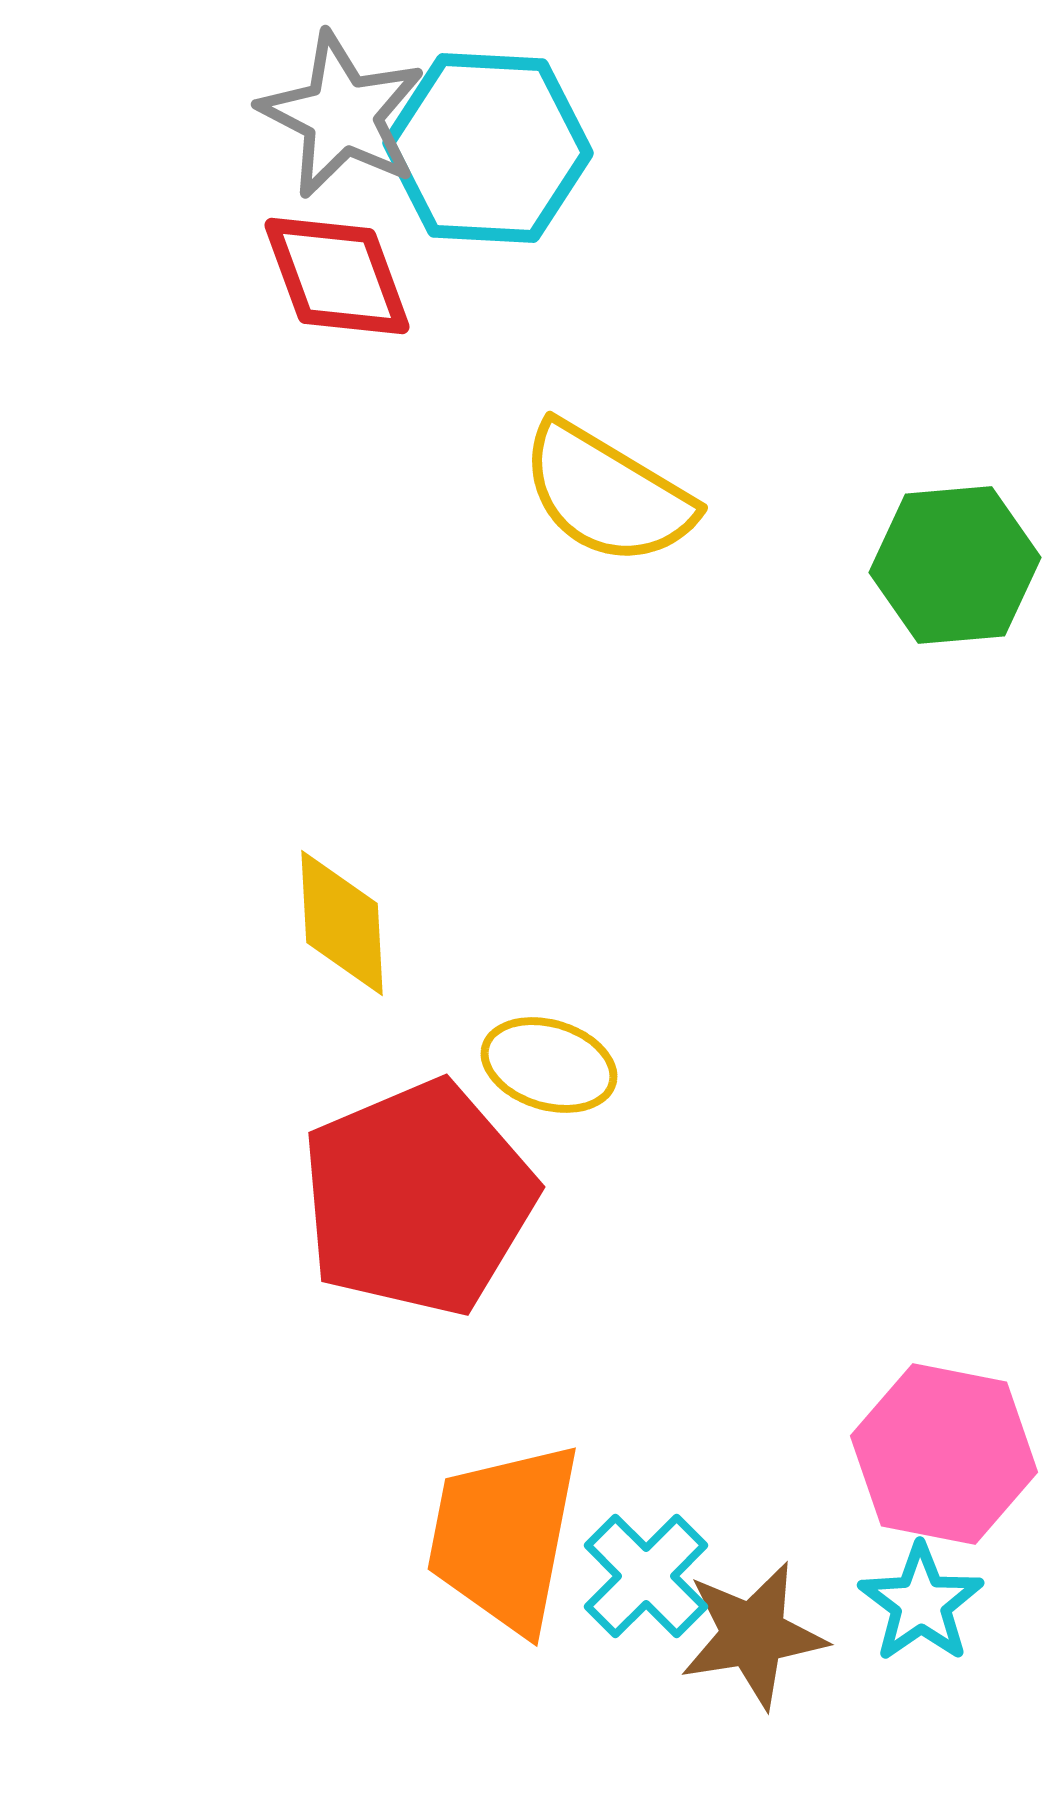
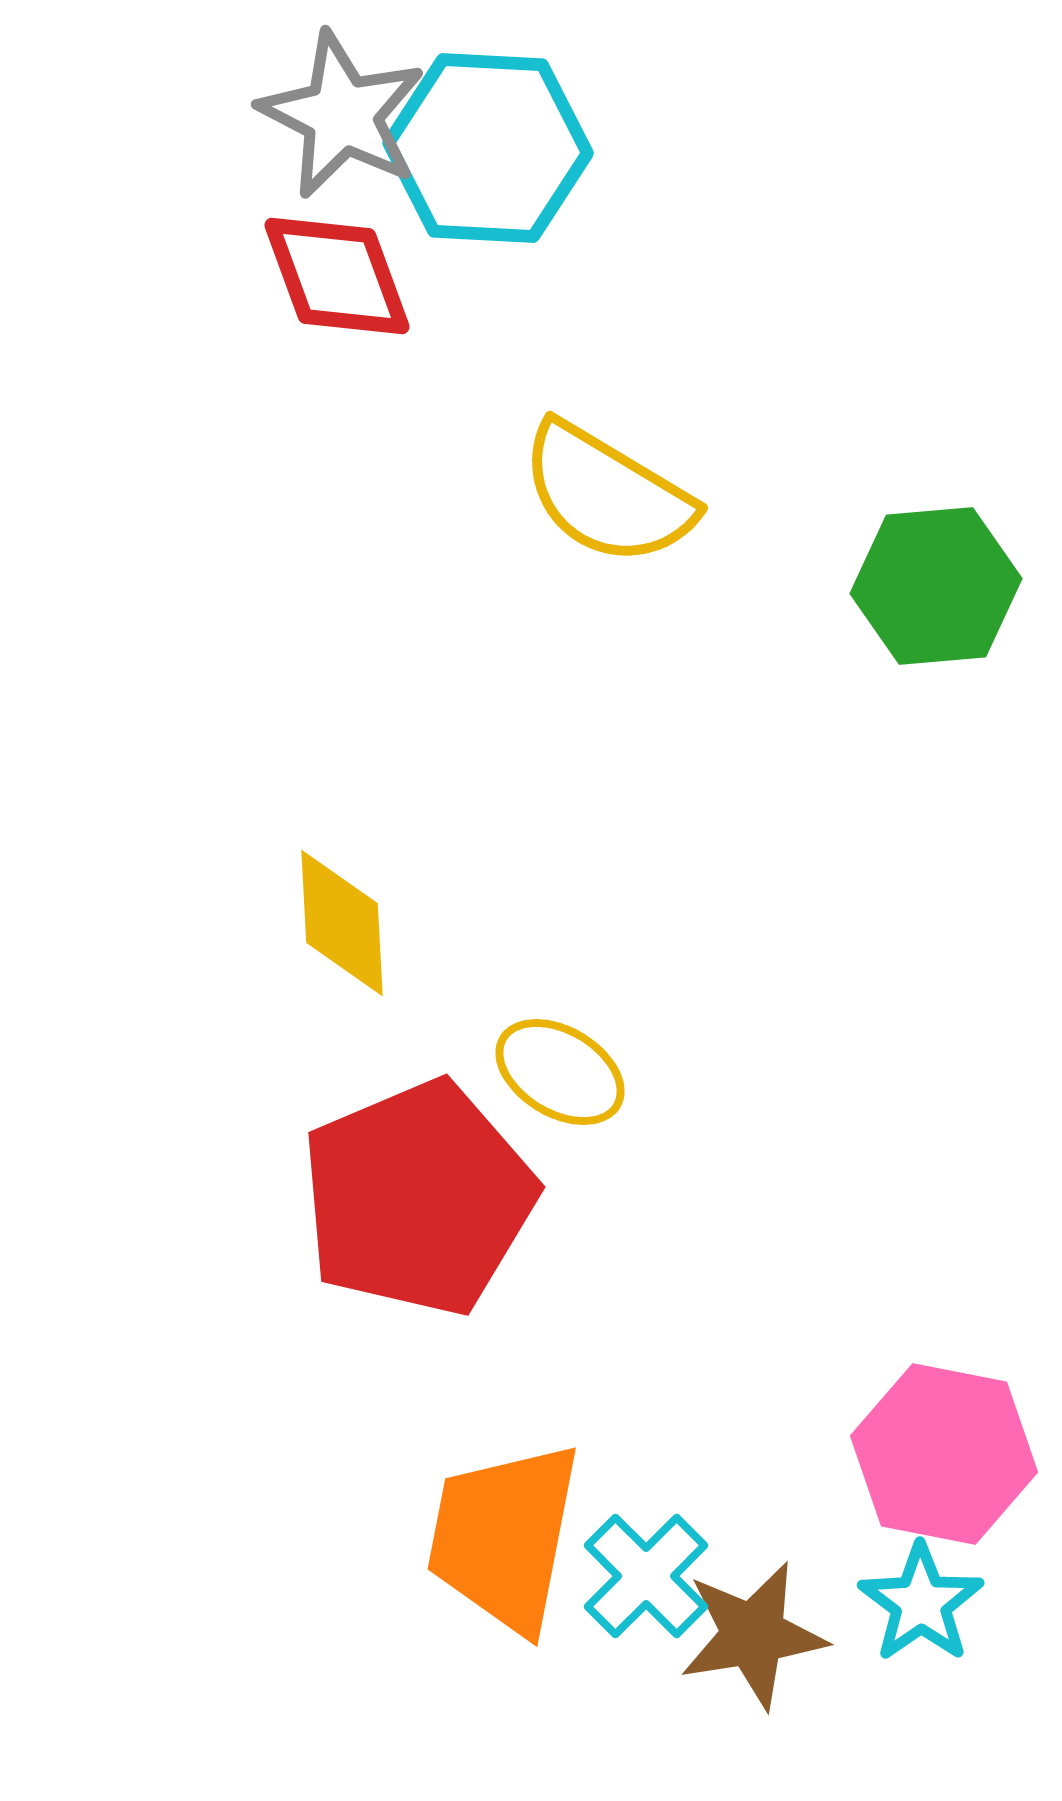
green hexagon: moved 19 px left, 21 px down
yellow ellipse: moved 11 px right, 7 px down; rotated 14 degrees clockwise
